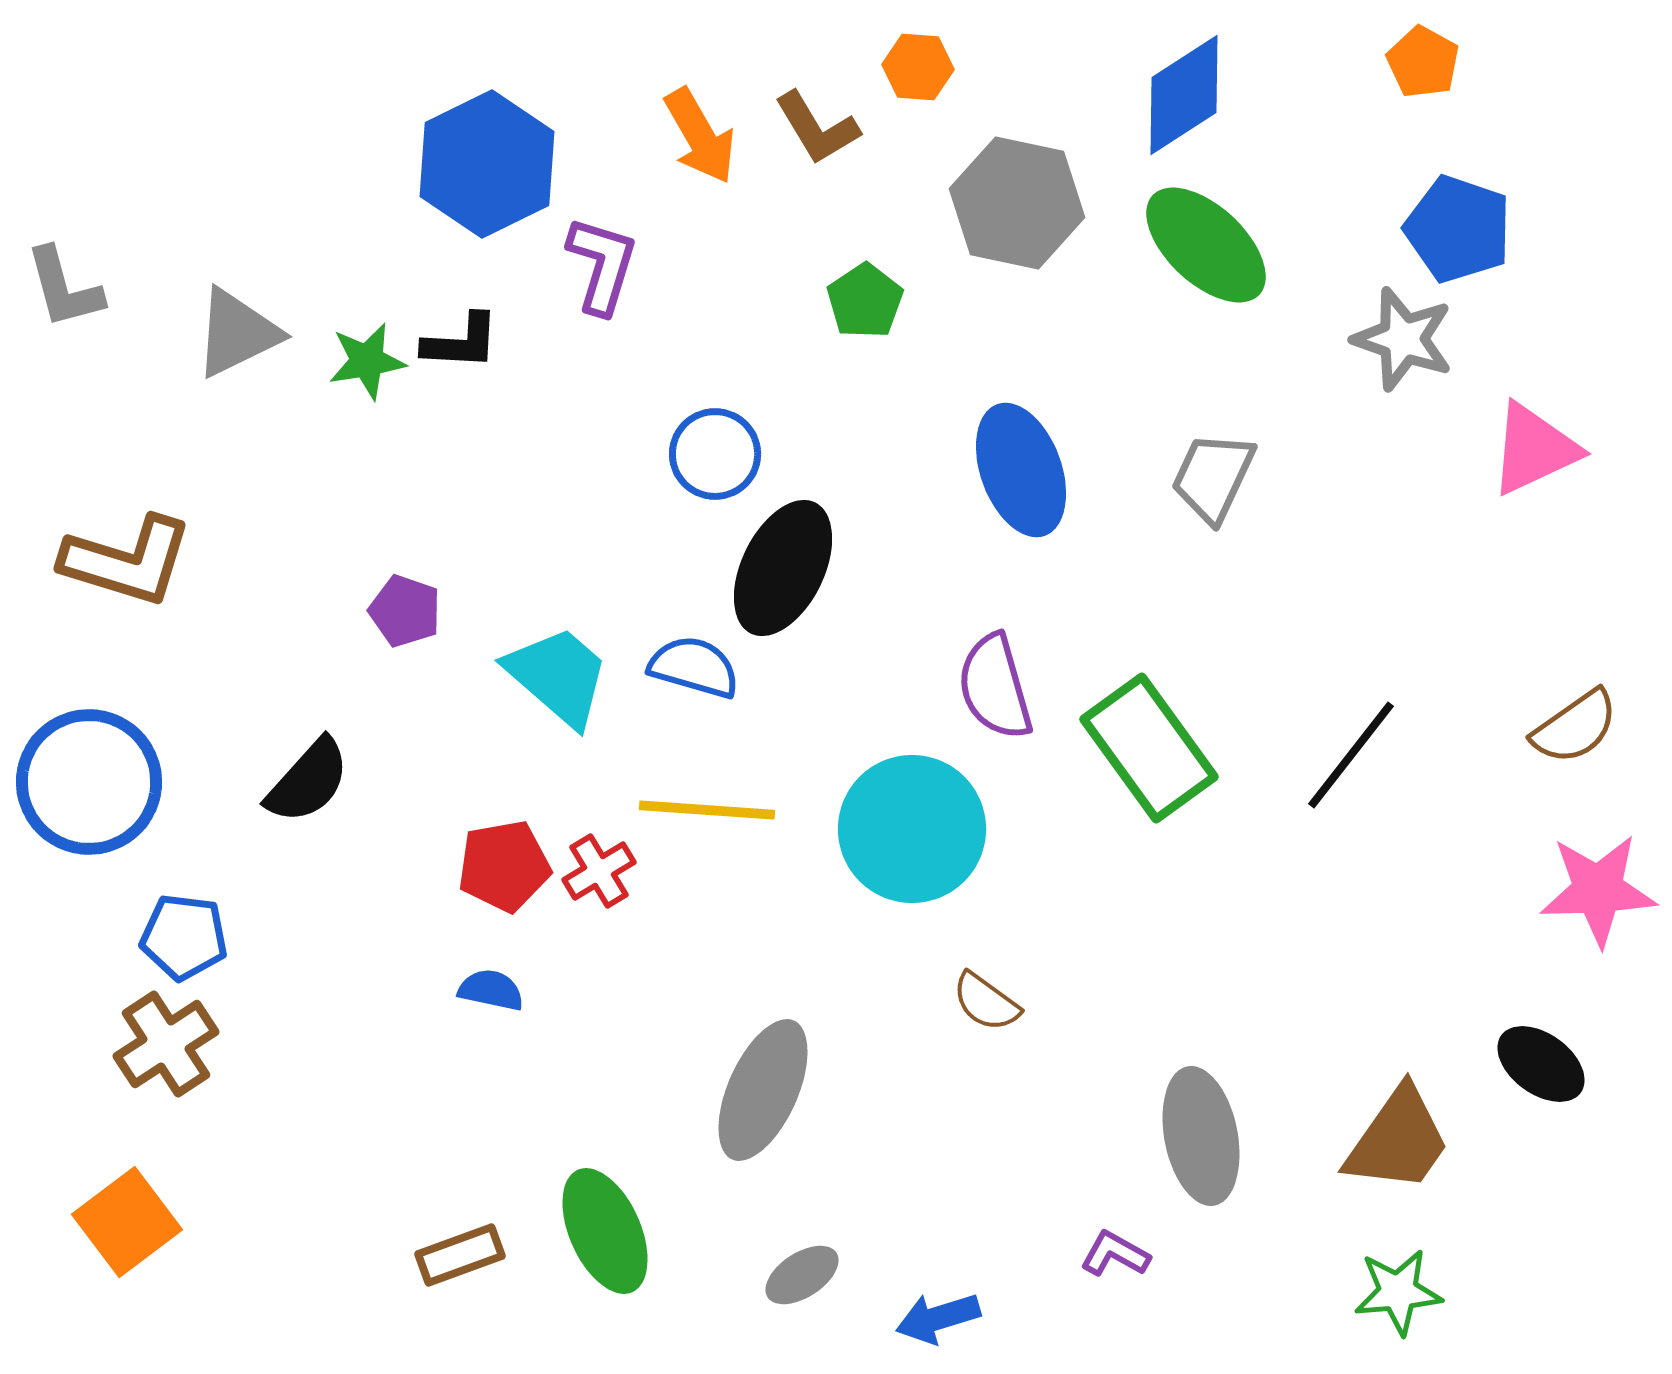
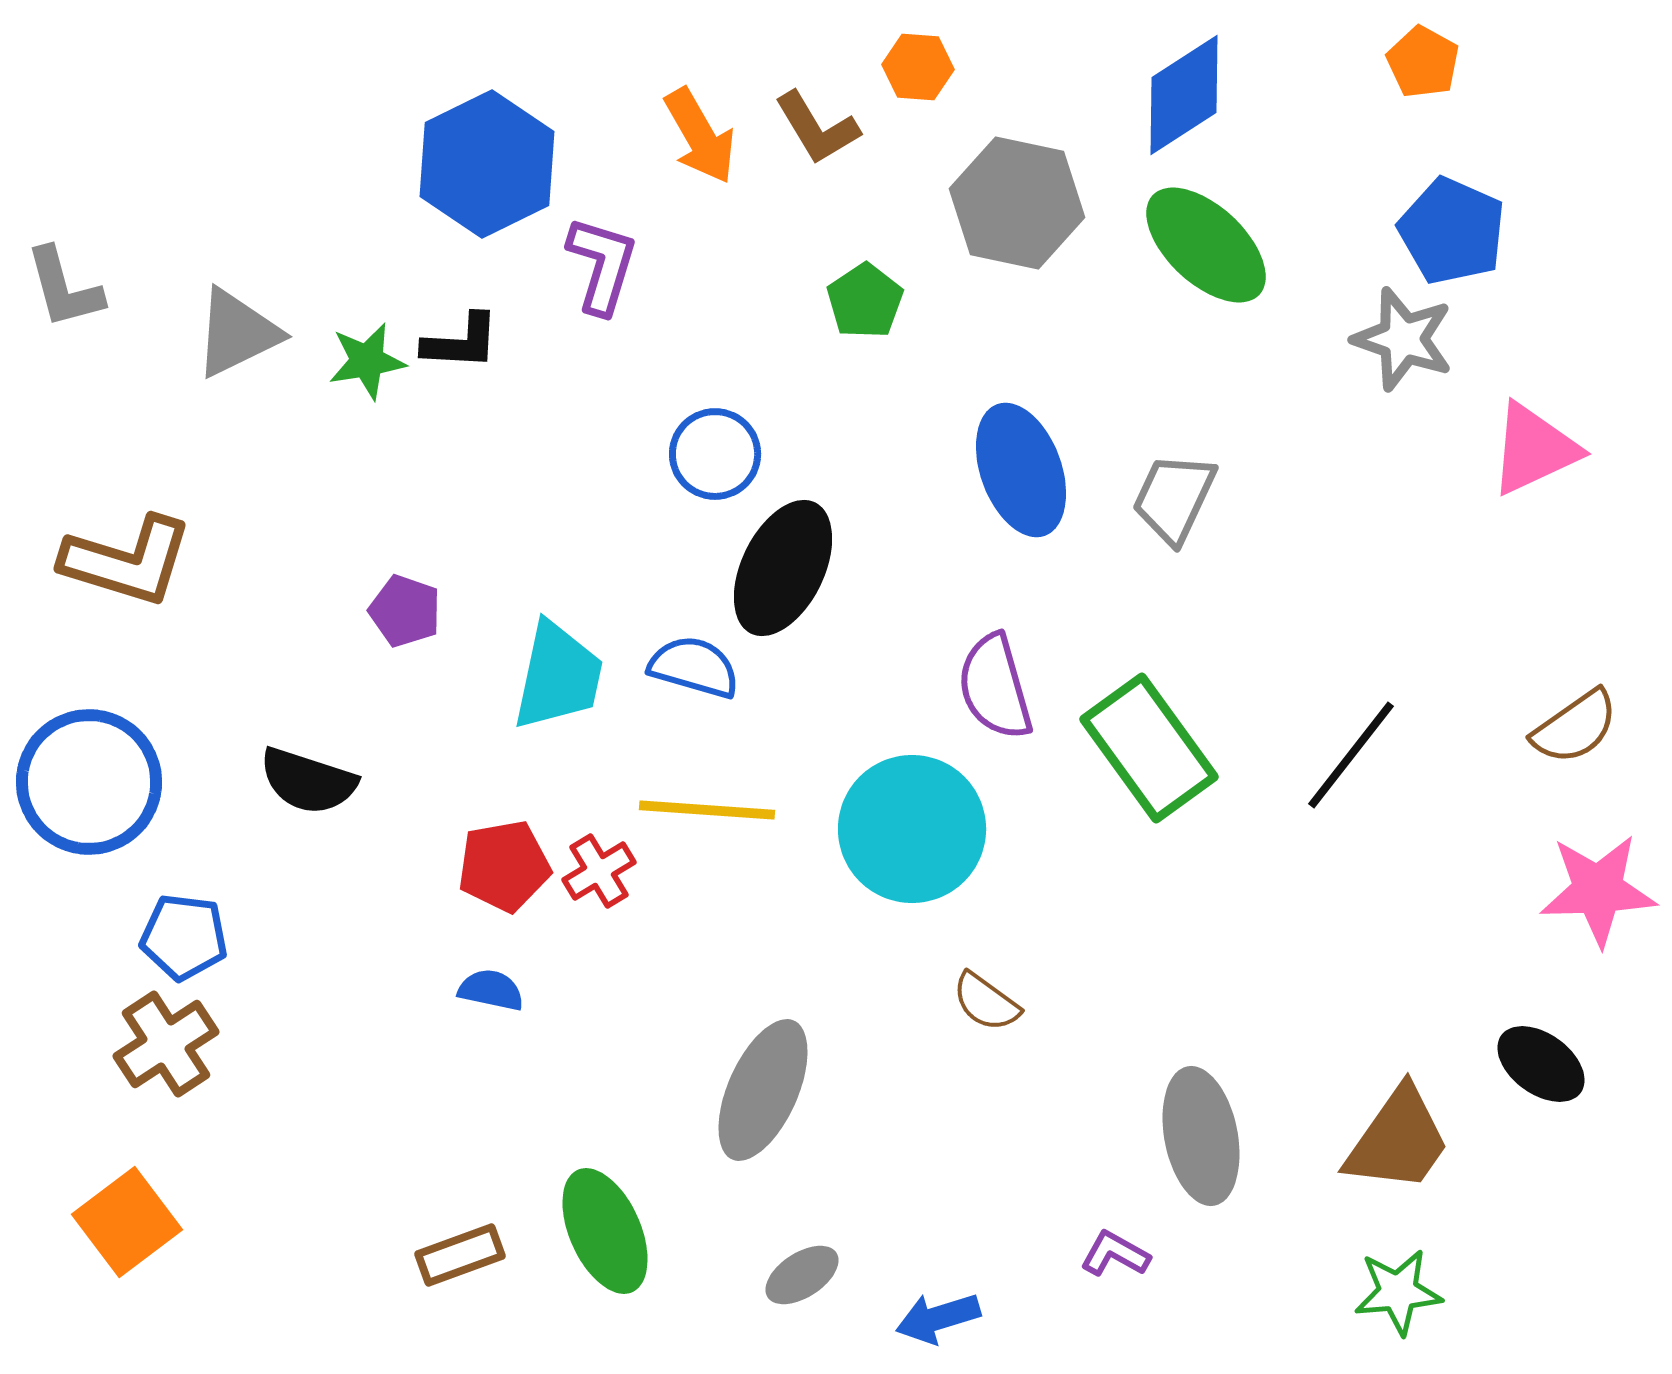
blue pentagon at (1458, 229): moved 6 px left, 2 px down; rotated 5 degrees clockwise
gray trapezoid at (1213, 477): moved 39 px left, 21 px down
cyan trapezoid at (558, 676): rotated 61 degrees clockwise
black semicircle at (308, 781): rotated 66 degrees clockwise
